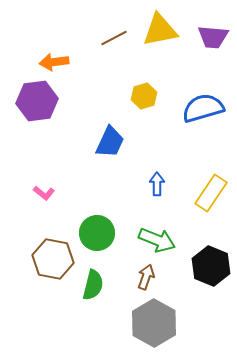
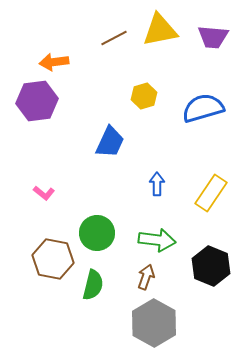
green arrow: rotated 15 degrees counterclockwise
